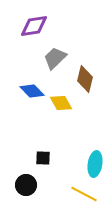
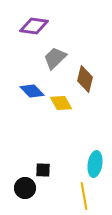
purple diamond: rotated 16 degrees clockwise
black square: moved 12 px down
black circle: moved 1 px left, 3 px down
yellow line: moved 2 px down; rotated 52 degrees clockwise
